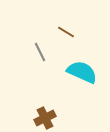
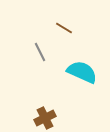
brown line: moved 2 px left, 4 px up
